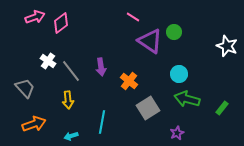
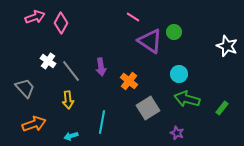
pink diamond: rotated 25 degrees counterclockwise
purple star: rotated 24 degrees counterclockwise
